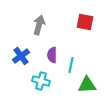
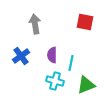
gray arrow: moved 4 px left, 1 px up; rotated 24 degrees counterclockwise
cyan line: moved 2 px up
cyan cross: moved 14 px right
green triangle: moved 1 px left; rotated 18 degrees counterclockwise
